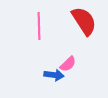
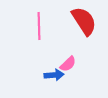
blue arrow: rotated 12 degrees counterclockwise
